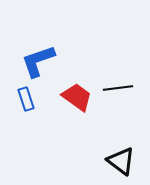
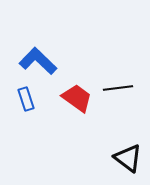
blue L-shape: rotated 63 degrees clockwise
red trapezoid: moved 1 px down
black triangle: moved 7 px right, 3 px up
